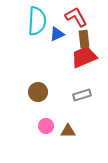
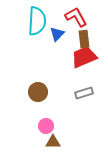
blue triangle: rotated 21 degrees counterclockwise
gray rectangle: moved 2 px right, 2 px up
brown triangle: moved 15 px left, 11 px down
